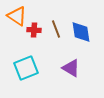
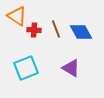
blue diamond: rotated 20 degrees counterclockwise
